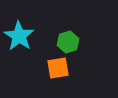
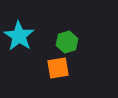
green hexagon: moved 1 px left
